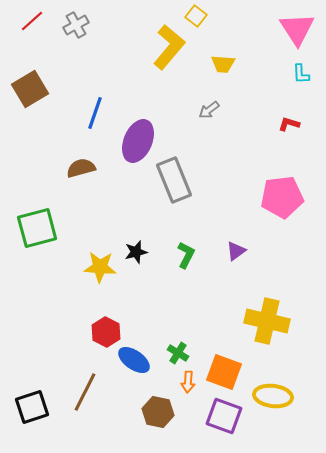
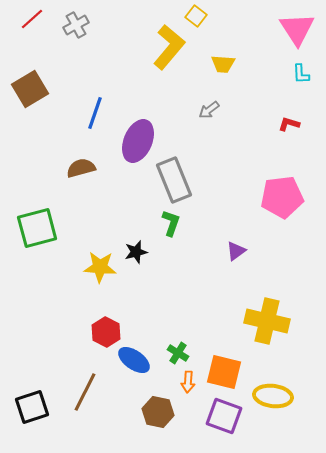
red line: moved 2 px up
green L-shape: moved 15 px left, 32 px up; rotated 8 degrees counterclockwise
orange square: rotated 6 degrees counterclockwise
